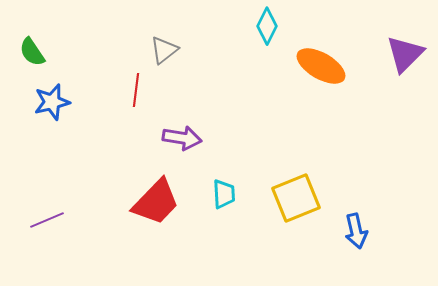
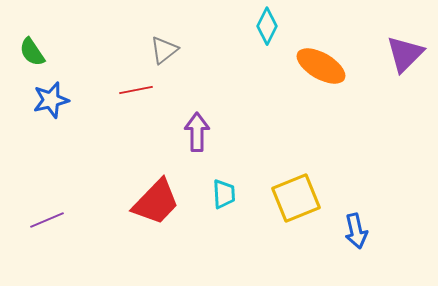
red line: rotated 72 degrees clockwise
blue star: moved 1 px left, 2 px up
purple arrow: moved 15 px right, 6 px up; rotated 99 degrees counterclockwise
